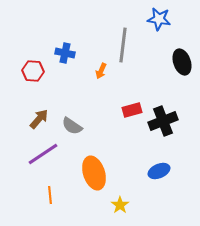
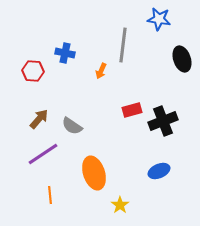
black ellipse: moved 3 px up
